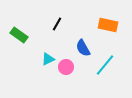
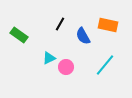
black line: moved 3 px right
blue semicircle: moved 12 px up
cyan triangle: moved 1 px right, 1 px up
